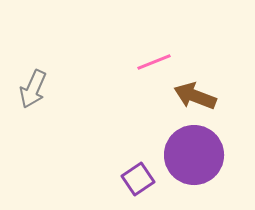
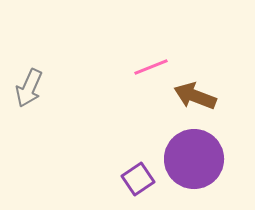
pink line: moved 3 px left, 5 px down
gray arrow: moved 4 px left, 1 px up
purple circle: moved 4 px down
